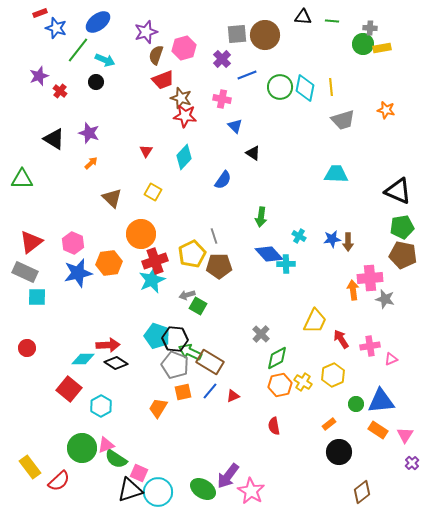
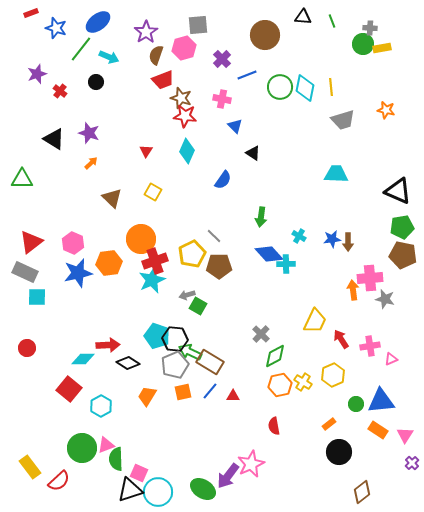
red rectangle at (40, 13): moved 9 px left
green line at (332, 21): rotated 64 degrees clockwise
purple star at (146, 32): rotated 15 degrees counterclockwise
gray square at (237, 34): moved 39 px left, 9 px up
green line at (78, 50): moved 3 px right, 1 px up
cyan arrow at (105, 60): moved 4 px right, 3 px up
purple star at (39, 76): moved 2 px left, 2 px up
cyan diamond at (184, 157): moved 3 px right, 6 px up; rotated 20 degrees counterclockwise
orange circle at (141, 234): moved 5 px down
gray line at (214, 236): rotated 28 degrees counterclockwise
green diamond at (277, 358): moved 2 px left, 2 px up
black diamond at (116, 363): moved 12 px right
gray pentagon at (175, 365): rotated 28 degrees clockwise
red triangle at (233, 396): rotated 24 degrees clockwise
orange trapezoid at (158, 408): moved 11 px left, 12 px up
green semicircle at (116, 459): rotated 55 degrees clockwise
pink star at (251, 491): moved 27 px up; rotated 16 degrees clockwise
